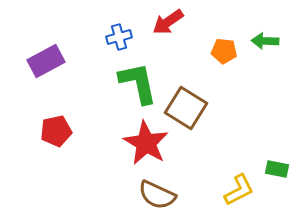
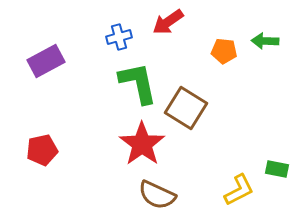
red pentagon: moved 14 px left, 19 px down
red star: moved 4 px left, 1 px down; rotated 6 degrees clockwise
